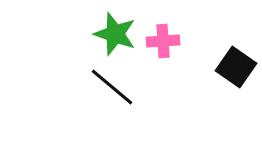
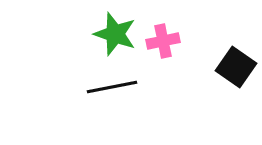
pink cross: rotated 8 degrees counterclockwise
black line: rotated 51 degrees counterclockwise
